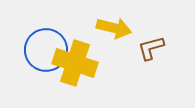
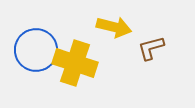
yellow arrow: moved 1 px up
blue circle: moved 10 px left
